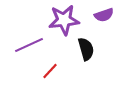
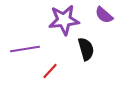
purple semicircle: rotated 60 degrees clockwise
purple line: moved 4 px left, 4 px down; rotated 16 degrees clockwise
